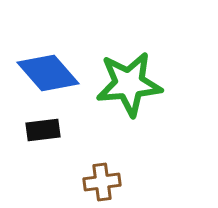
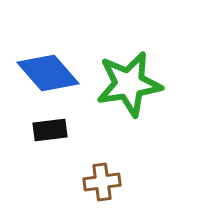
green star: rotated 4 degrees counterclockwise
black rectangle: moved 7 px right
